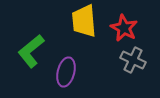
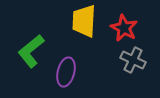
yellow trapezoid: rotated 8 degrees clockwise
